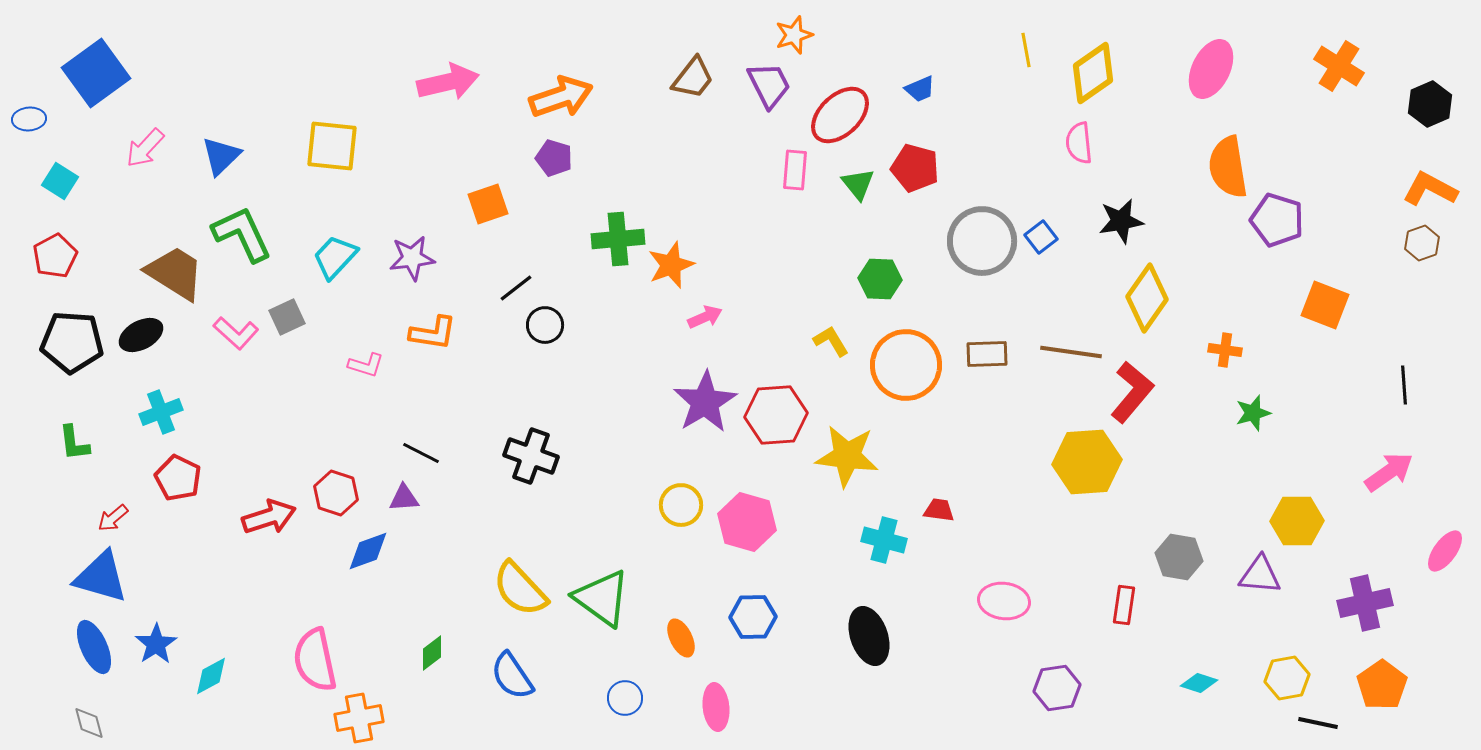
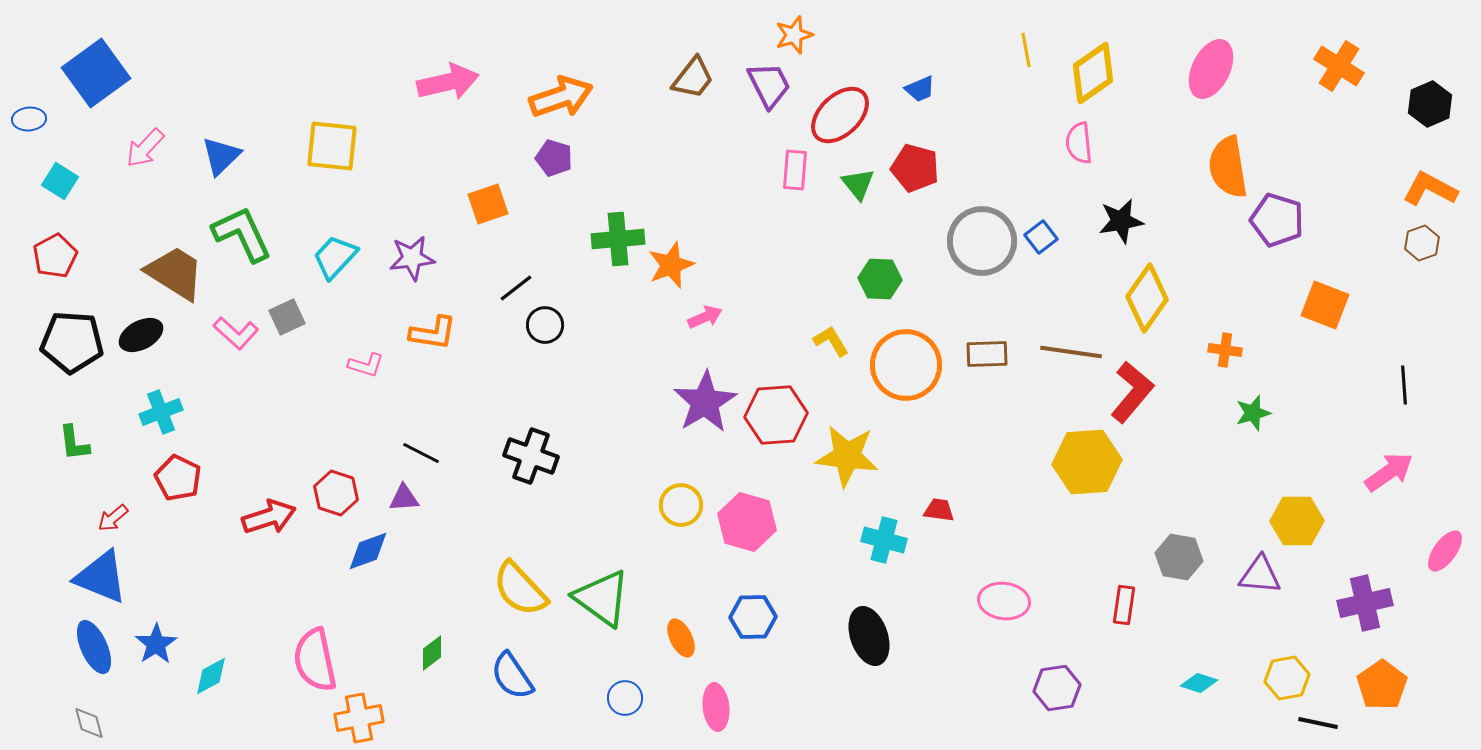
blue triangle at (101, 577): rotated 6 degrees clockwise
